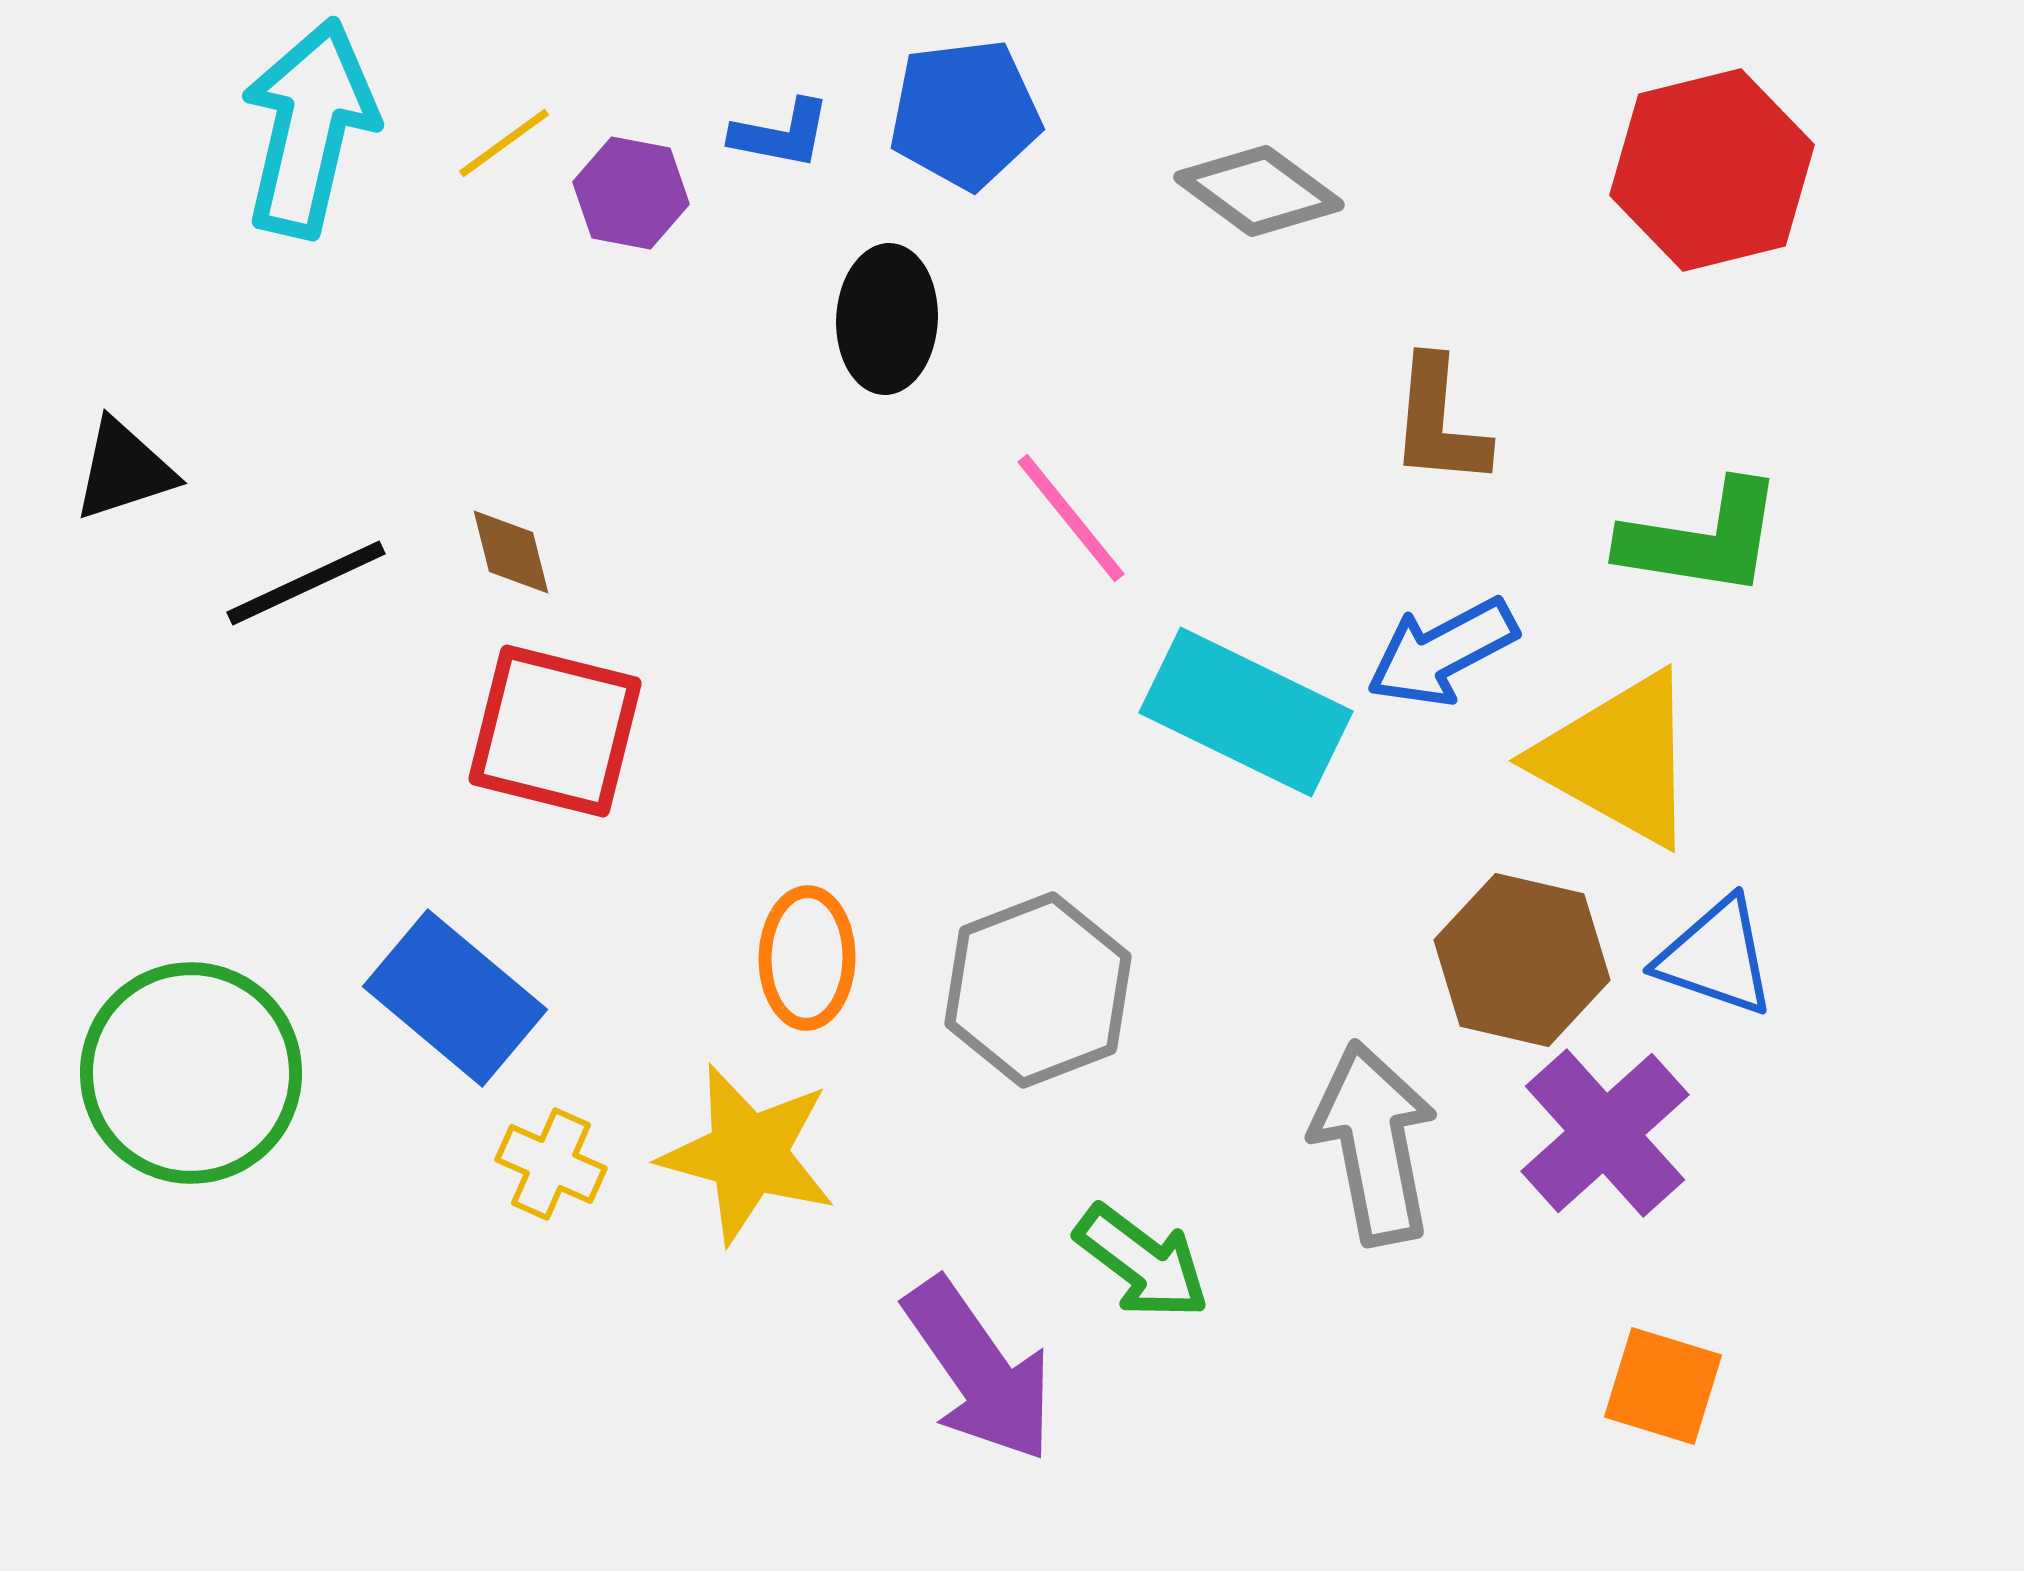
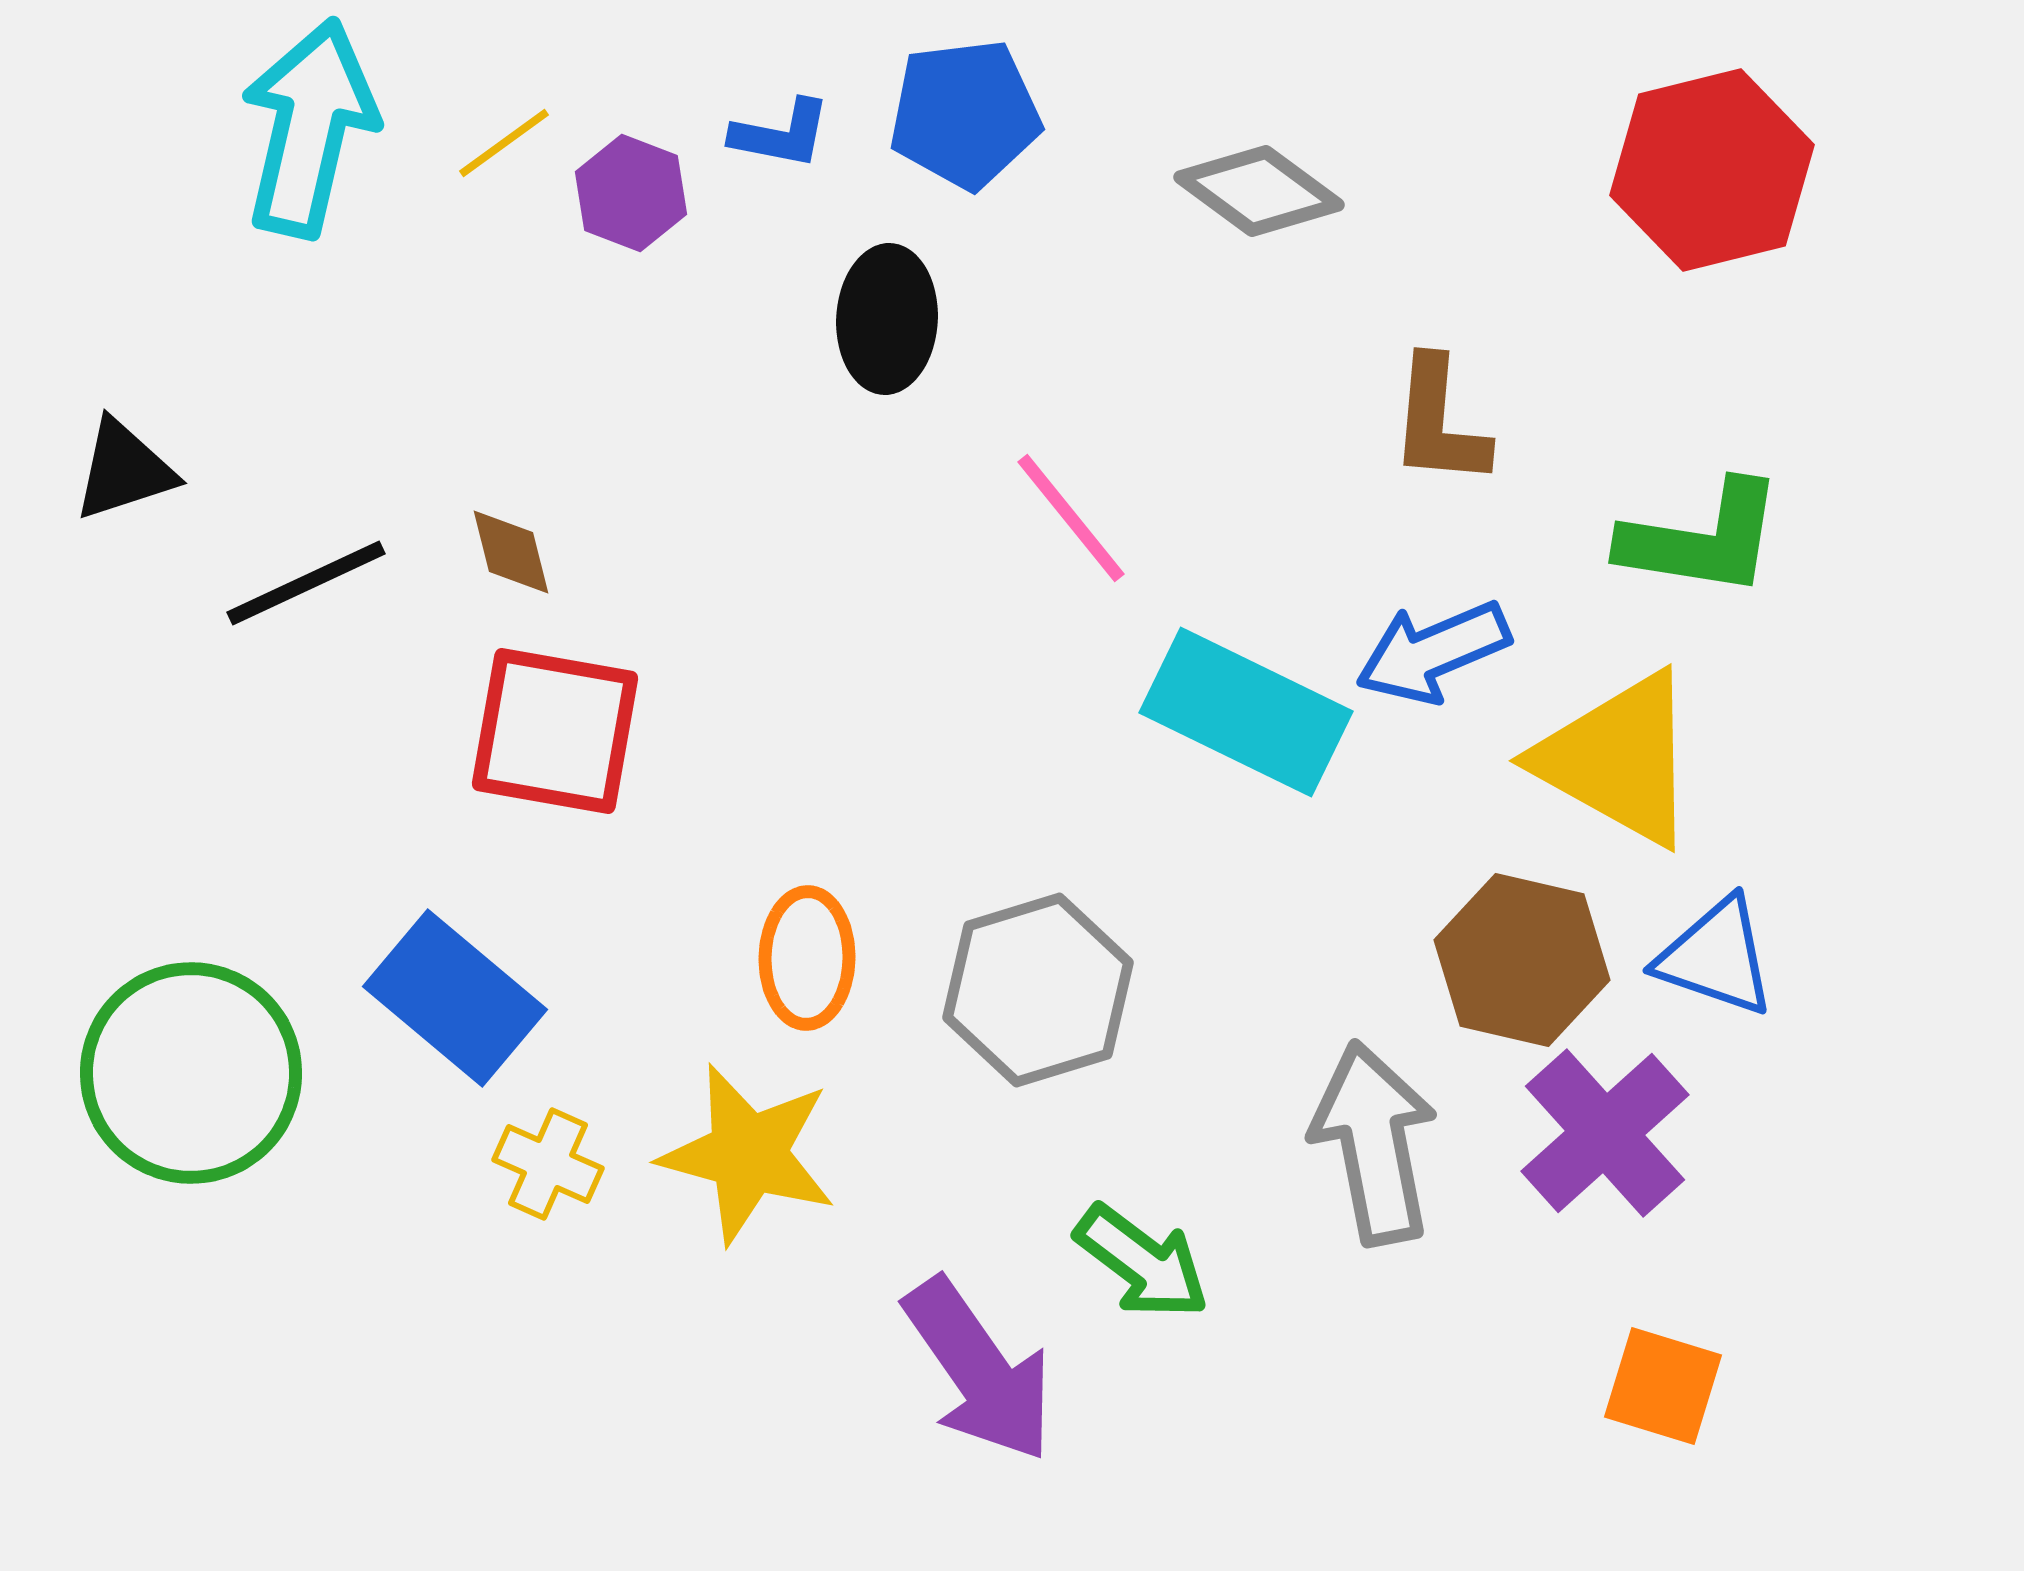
purple hexagon: rotated 10 degrees clockwise
blue arrow: moved 9 px left; rotated 5 degrees clockwise
red square: rotated 4 degrees counterclockwise
gray hexagon: rotated 4 degrees clockwise
yellow cross: moved 3 px left
